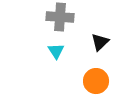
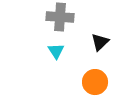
orange circle: moved 1 px left, 1 px down
